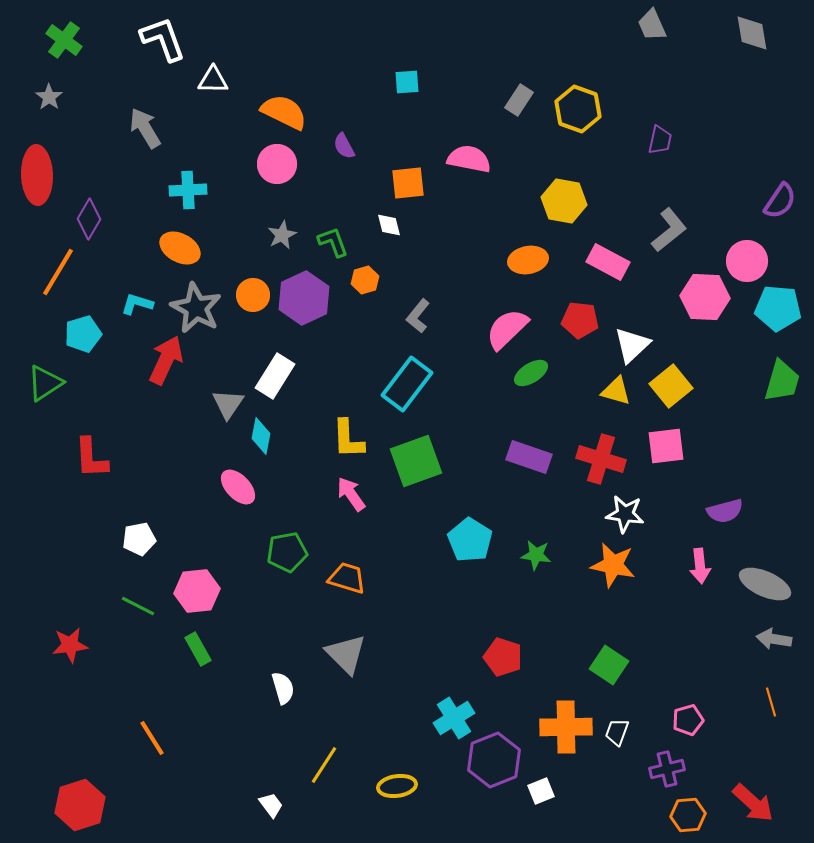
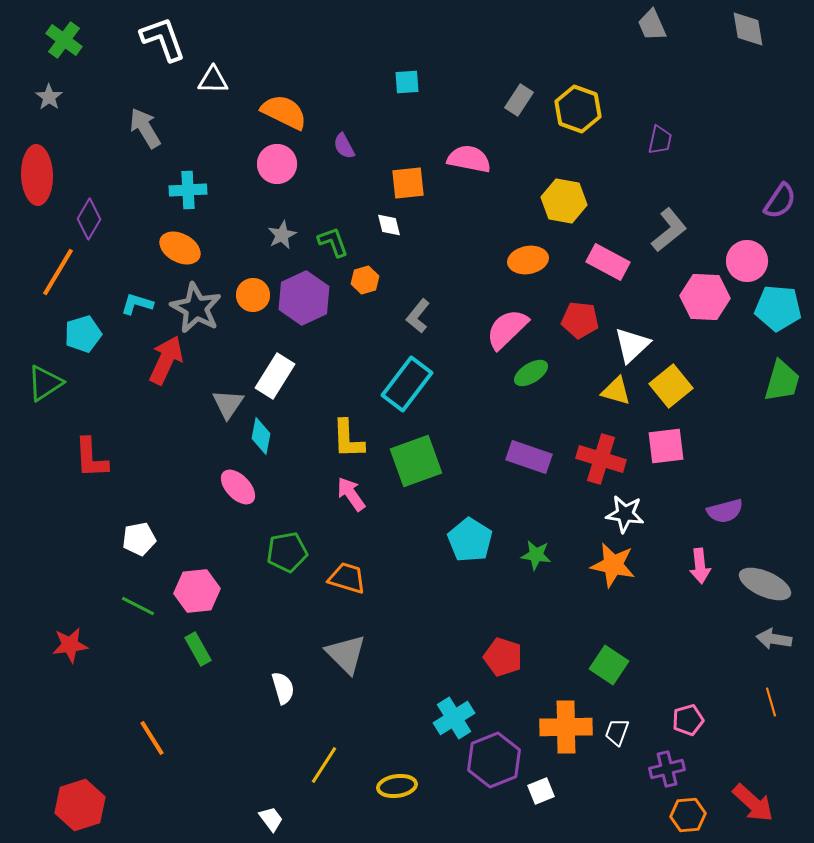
gray diamond at (752, 33): moved 4 px left, 4 px up
white trapezoid at (271, 805): moved 14 px down
